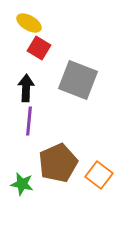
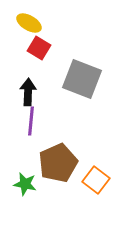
gray square: moved 4 px right, 1 px up
black arrow: moved 2 px right, 4 px down
purple line: moved 2 px right
orange square: moved 3 px left, 5 px down
green star: moved 3 px right
